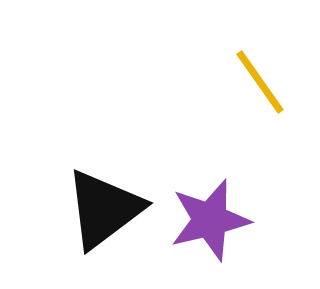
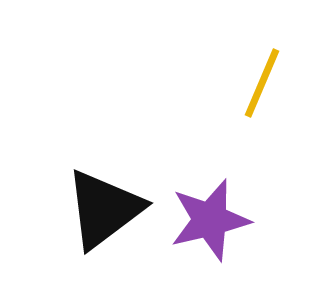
yellow line: moved 2 px right, 1 px down; rotated 58 degrees clockwise
